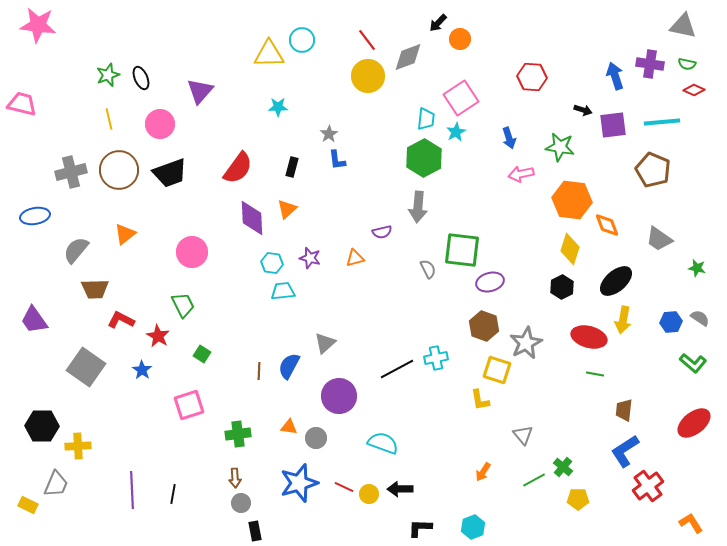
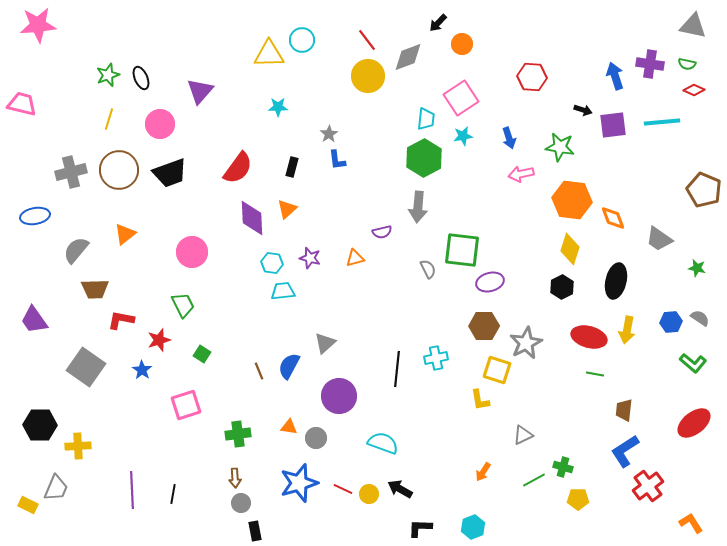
pink star at (38, 25): rotated 12 degrees counterclockwise
gray triangle at (683, 26): moved 10 px right
orange circle at (460, 39): moved 2 px right, 5 px down
yellow line at (109, 119): rotated 30 degrees clockwise
cyan star at (456, 132): moved 7 px right, 4 px down; rotated 18 degrees clockwise
brown pentagon at (653, 170): moved 51 px right, 20 px down
orange diamond at (607, 225): moved 6 px right, 7 px up
black ellipse at (616, 281): rotated 36 degrees counterclockwise
red L-shape at (121, 320): rotated 16 degrees counterclockwise
yellow arrow at (623, 320): moved 4 px right, 10 px down
brown hexagon at (484, 326): rotated 20 degrees counterclockwise
red star at (158, 336): moved 1 px right, 4 px down; rotated 25 degrees clockwise
black line at (397, 369): rotated 56 degrees counterclockwise
brown line at (259, 371): rotated 24 degrees counterclockwise
pink square at (189, 405): moved 3 px left
black hexagon at (42, 426): moved 2 px left, 1 px up
gray triangle at (523, 435): rotated 45 degrees clockwise
green cross at (563, 467): rotated 24 degrees counterclockwise
gray trapezoid at (56, 484): moved 4 px down
red line at (344, 487): moved 1 px left, 2 px down
black arrow at (400, 489): rotated 30 degrees clockwise
